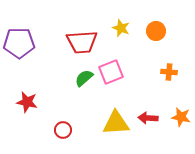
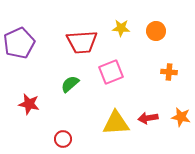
yellow star: rotated 18 degrees counterclockwise
purple pentagon: rotated 24 degrees counterclockwise
green semicircle: moved 14 px left, 6 px down
red star: moved 2 px right, 2 px down
red arrow: rotated 12 degrees counterclockwise
red circle: moved 9 px down
